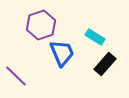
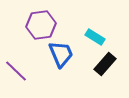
purple hexagon: rotated 12 degrees clockwise
blue trapezoid: moved 1 px left, 1 px down
purple line: moved 5 px up
